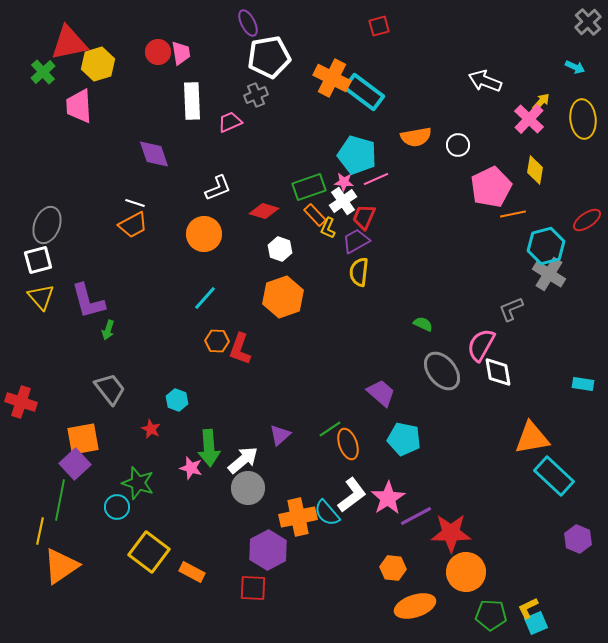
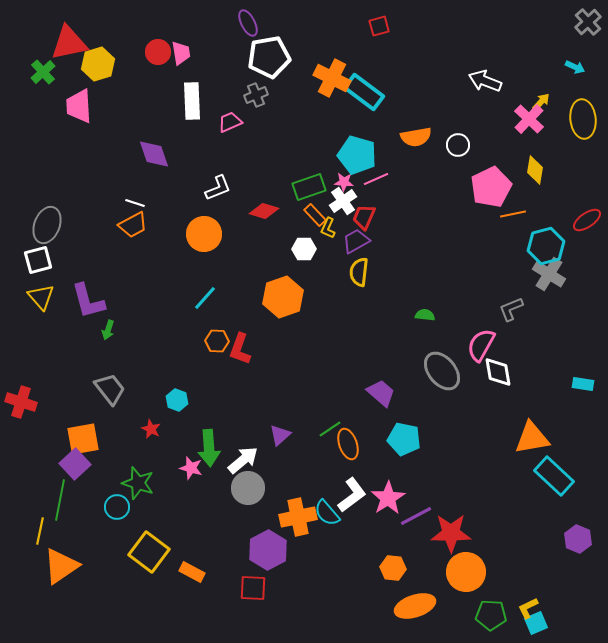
white hexagon at (280, 249): moved 24 px right; rotated 20 degrees counterclockwise
green semicircle at (423, 324): moved 2 px right, 9 px up; rotated 18 degrees counterclockwise
